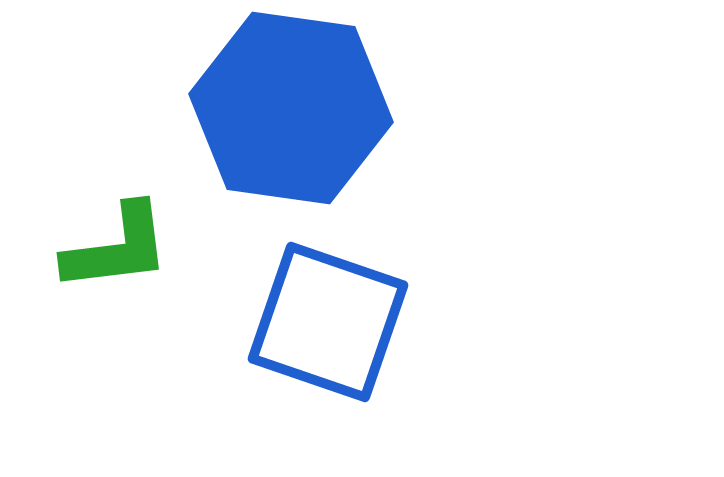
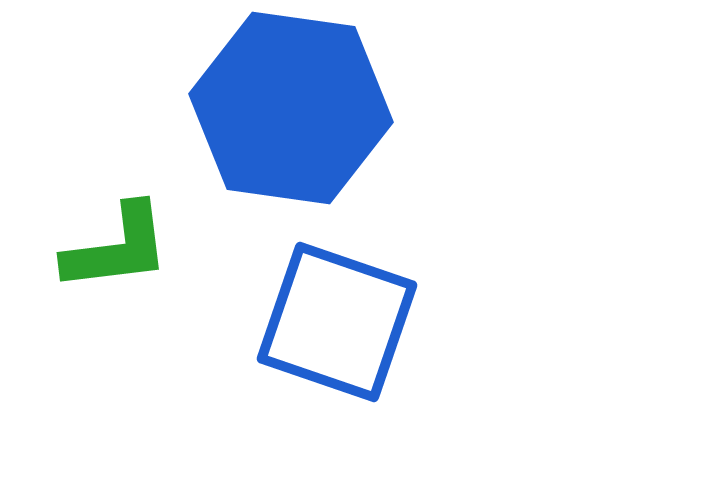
blue square: moved 9 px right
